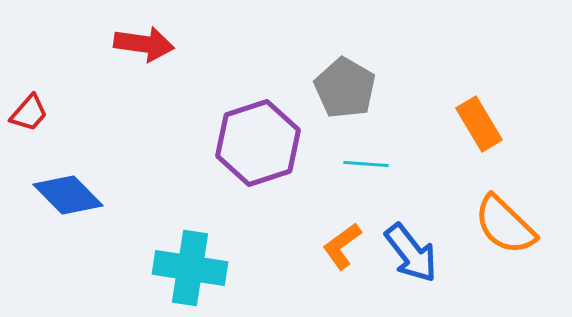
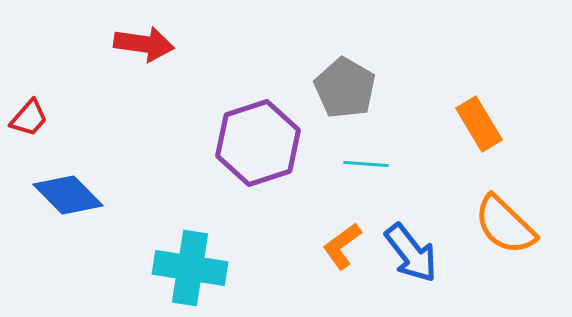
red trapezoid: moved 5 px down
